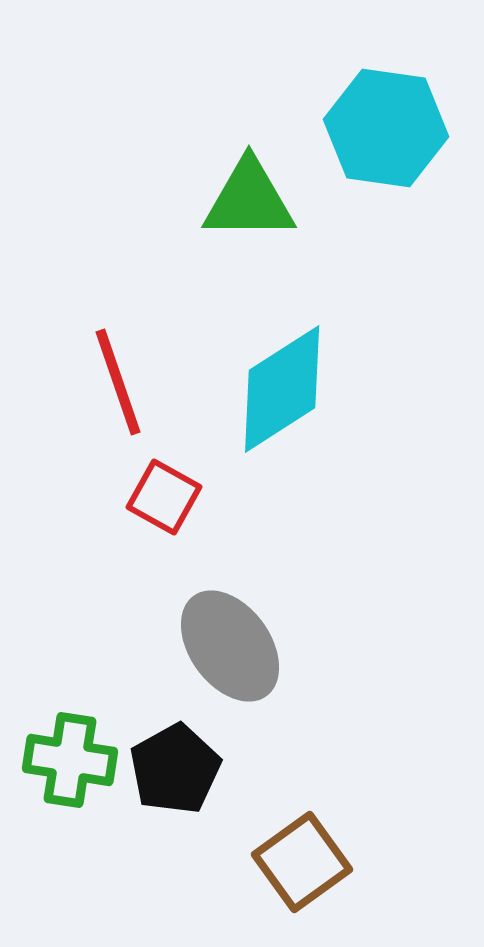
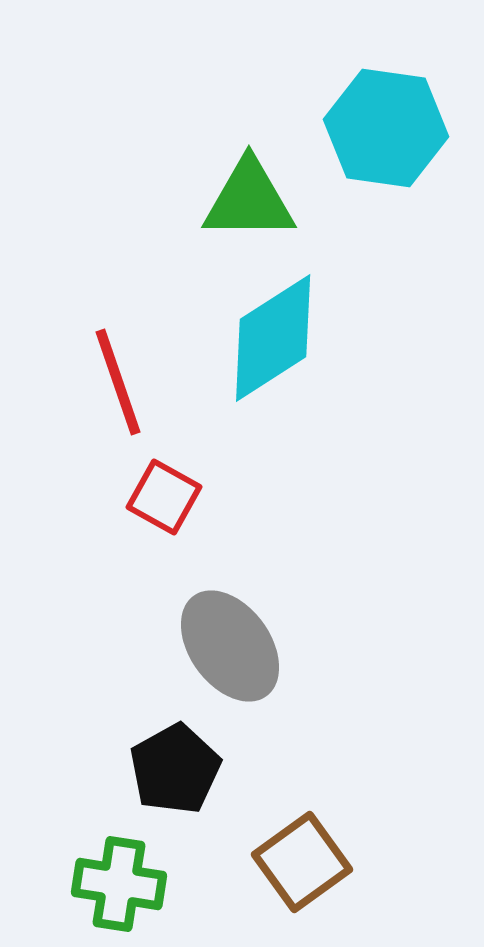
cyan diamond: moved 9 px left, 51 px up
green cross: moved 49 px right, 124 px down
